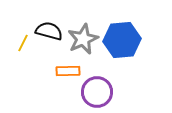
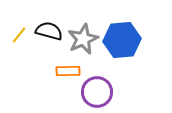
yellow line: moved 4 px left, 8 px up; rotated 12 degrees clockwise
